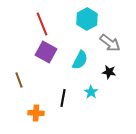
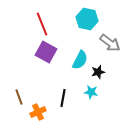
cyan hexagon: rotated 20 degrees counterclockwise
black star: moved 11 px left; rotated 24 degrees counterclockwise
brown line: moved 17 px down
cyan star: rotated 24 degrees counterclockwise
orange cross: moved 2 px right, 1 px up; rotated 28 degrees counterclockwise
